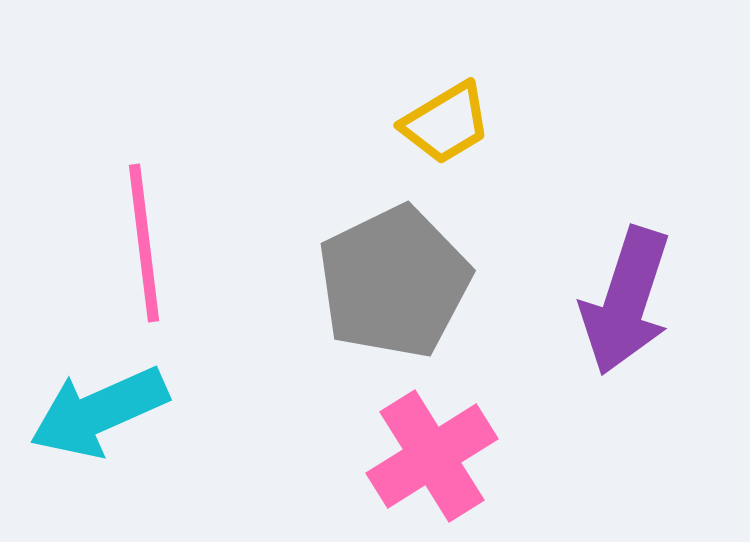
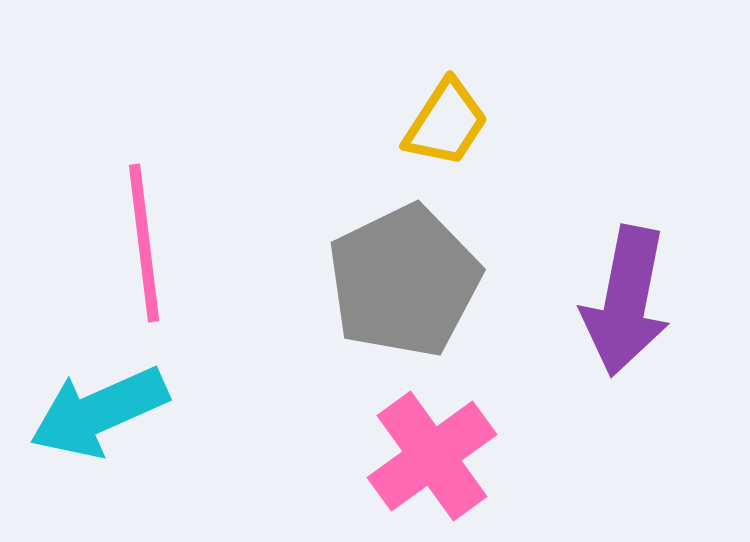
yellow trapezoid: rotated 26 degrees counterclockwise
gray pentagon: moved 10 px right, 1 px up
purple arrow: rotated 7 degrees counterclockwise
pink cross: rotated 4 degrees counterclockwise
